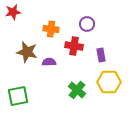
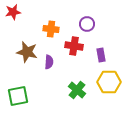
purple semicircle: rotated 96 degrees clockwise
